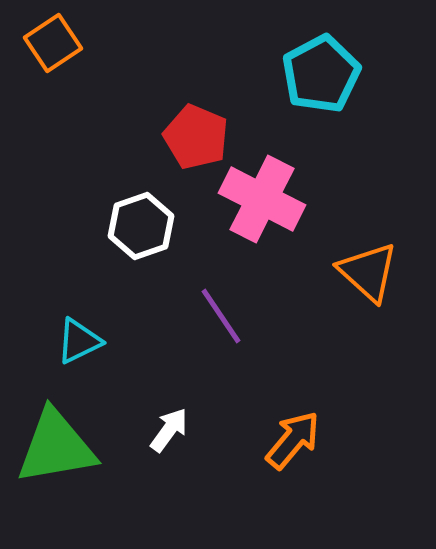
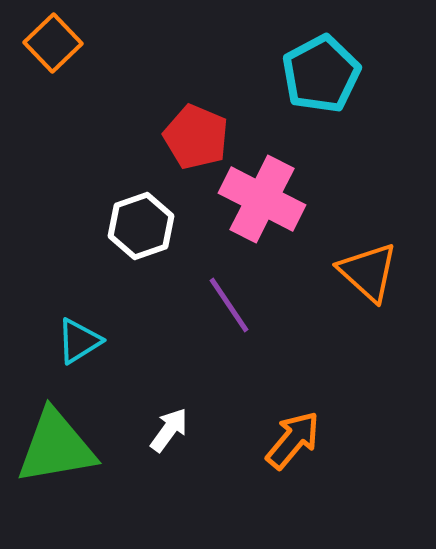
orange square: rotated 10 degrees counterclockwise
purple line: moved 8 px right, 11 px up
cyan triangle: rotated 6 degrees counterclockwise
